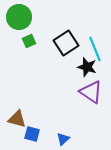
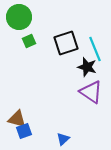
black square: rotated 15 degrees clockwise
blue square: moved 8 px left, 3 px up; rotated 35 degrees counterclockwise
